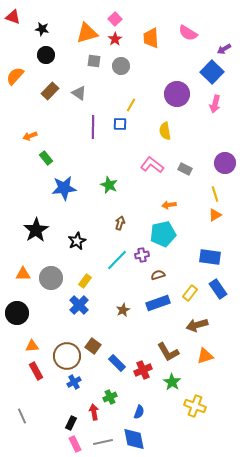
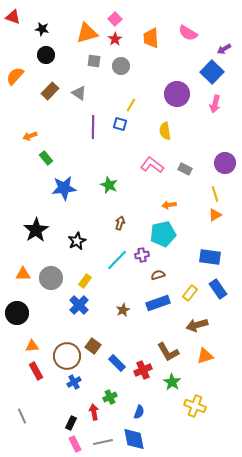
blue square at (120, 124): rotated 16 degrees clockwise
